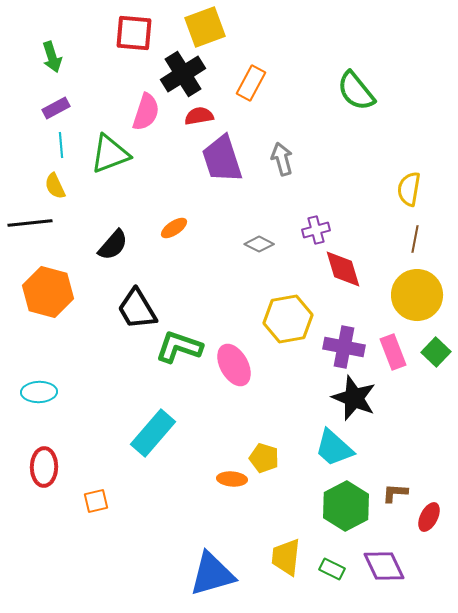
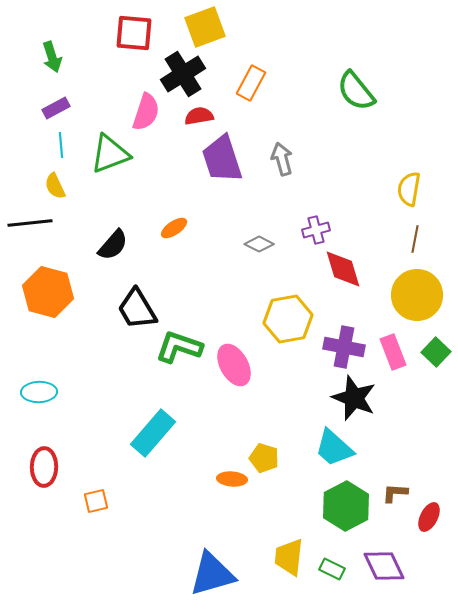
yellow trapezoid at (286, 557): moved 3 px right
